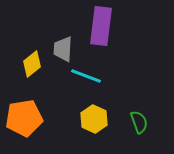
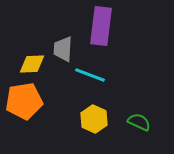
yellow diamond: rotated 36 degrees clockwise
cyan line: moved 4 px right, 1 px up
orange pentagon: moved 17 px up
green semicircle: rotated 45 degrees counterclockwise
